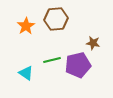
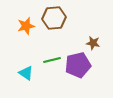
brown hexagon: moved 2 px left, 1 px up
orange star: rotated 18 degrees clockwise
